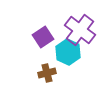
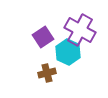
purple cross: rotated 8 degrees counterclockwise
